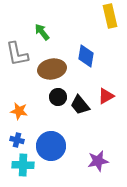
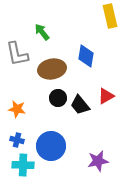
black circle: moved 1 px down
orange star: moved 2 px left, 2 px up
